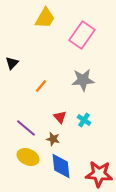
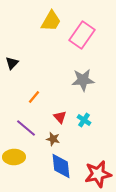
yellow trapezoid: moved 6 px right, 3 px down
orange line: moved 7 px left, 11 px down
yellow ellipse: moved 14 px left; rotated 25 degrees counterclockwise
red star: moved 1 px left; rotated 16 degrees counterclockwise
